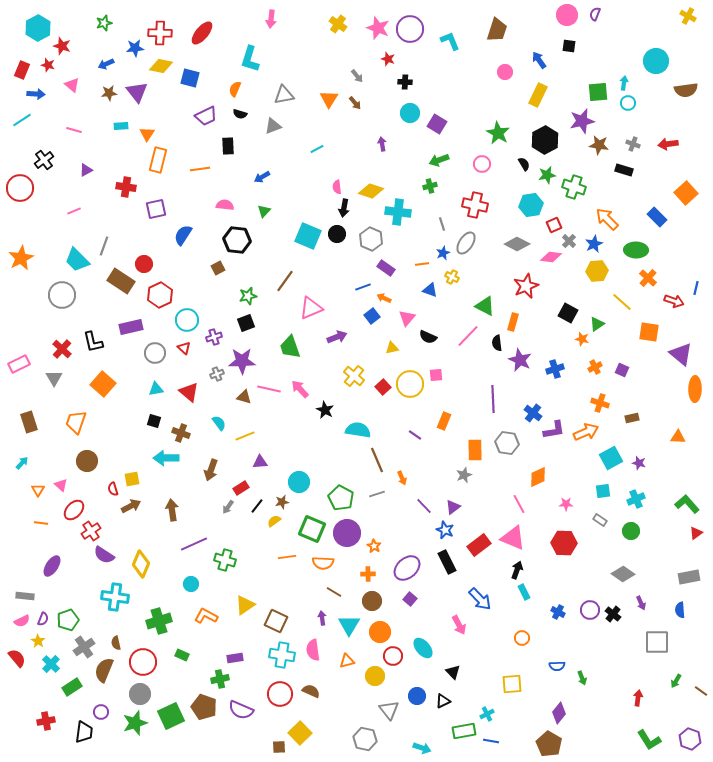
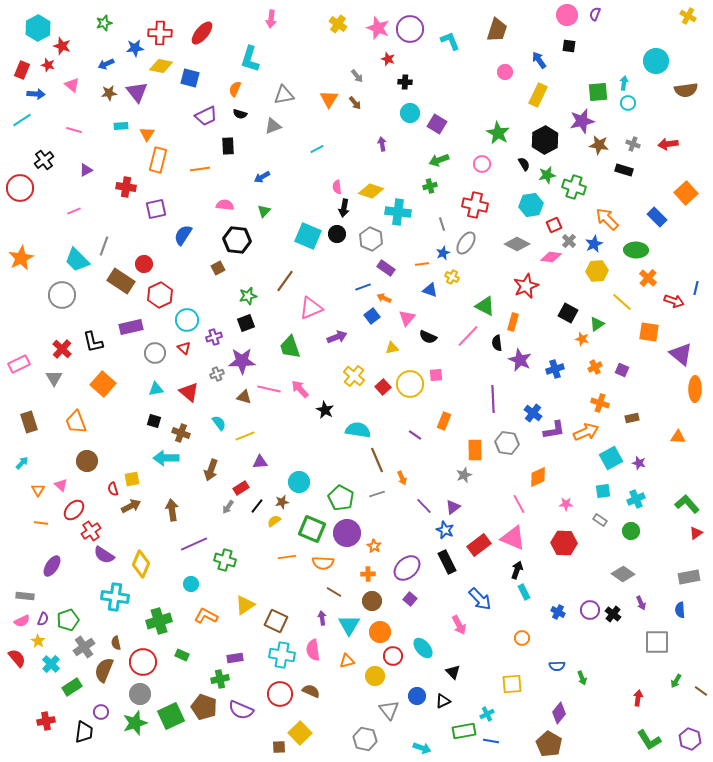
orange trapezoid at (76, 422): rotated 40 degrees counterclockwise
